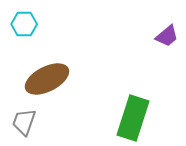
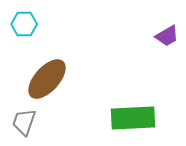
purple trapezoid: rotated 10 degrees clockwise
brown ellipse: rotated 21 degrees counterclockwise
green rectangle: rotated 69 degrees clockwise
